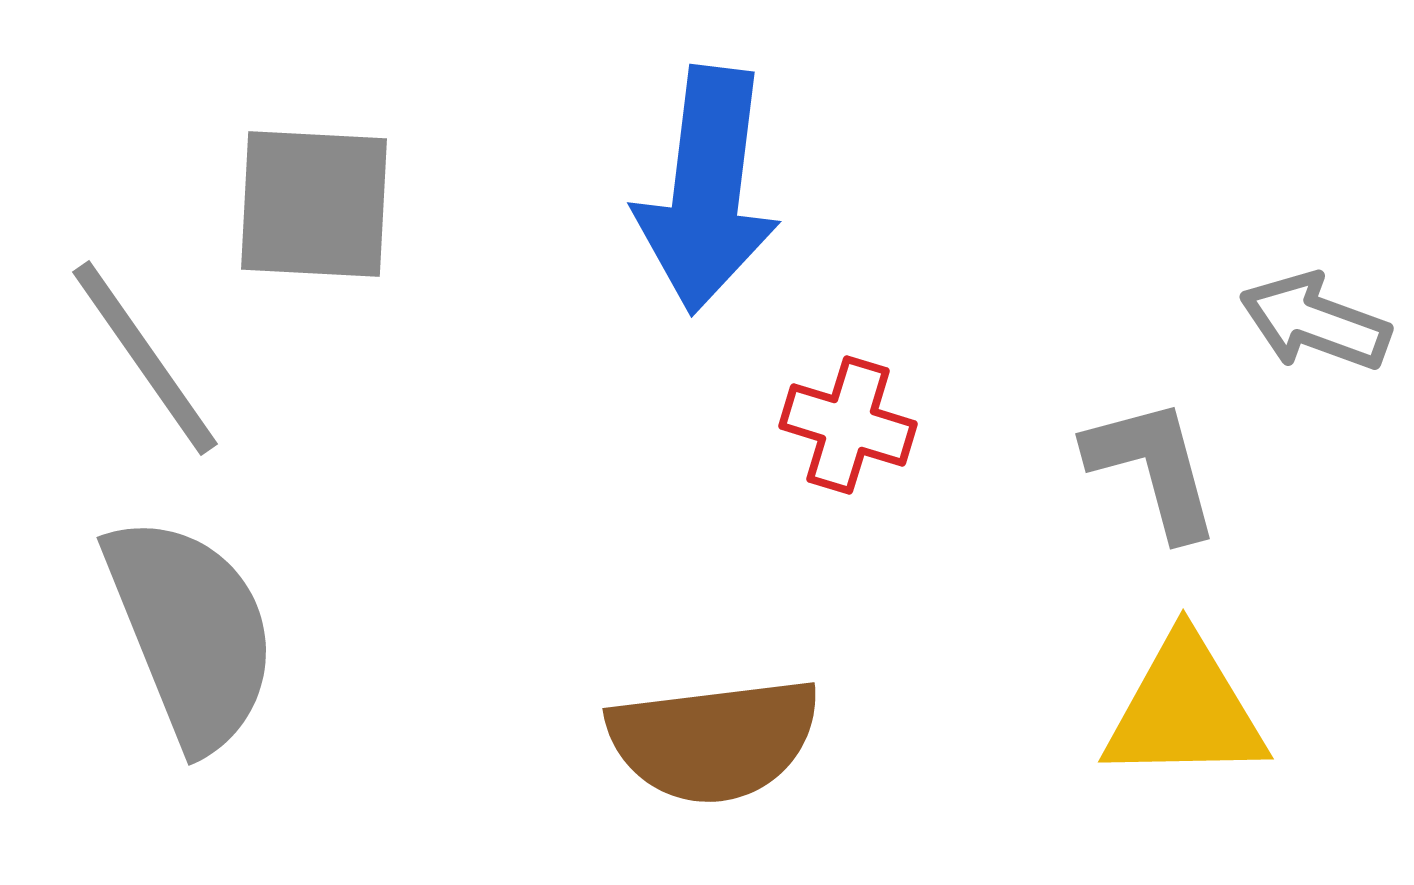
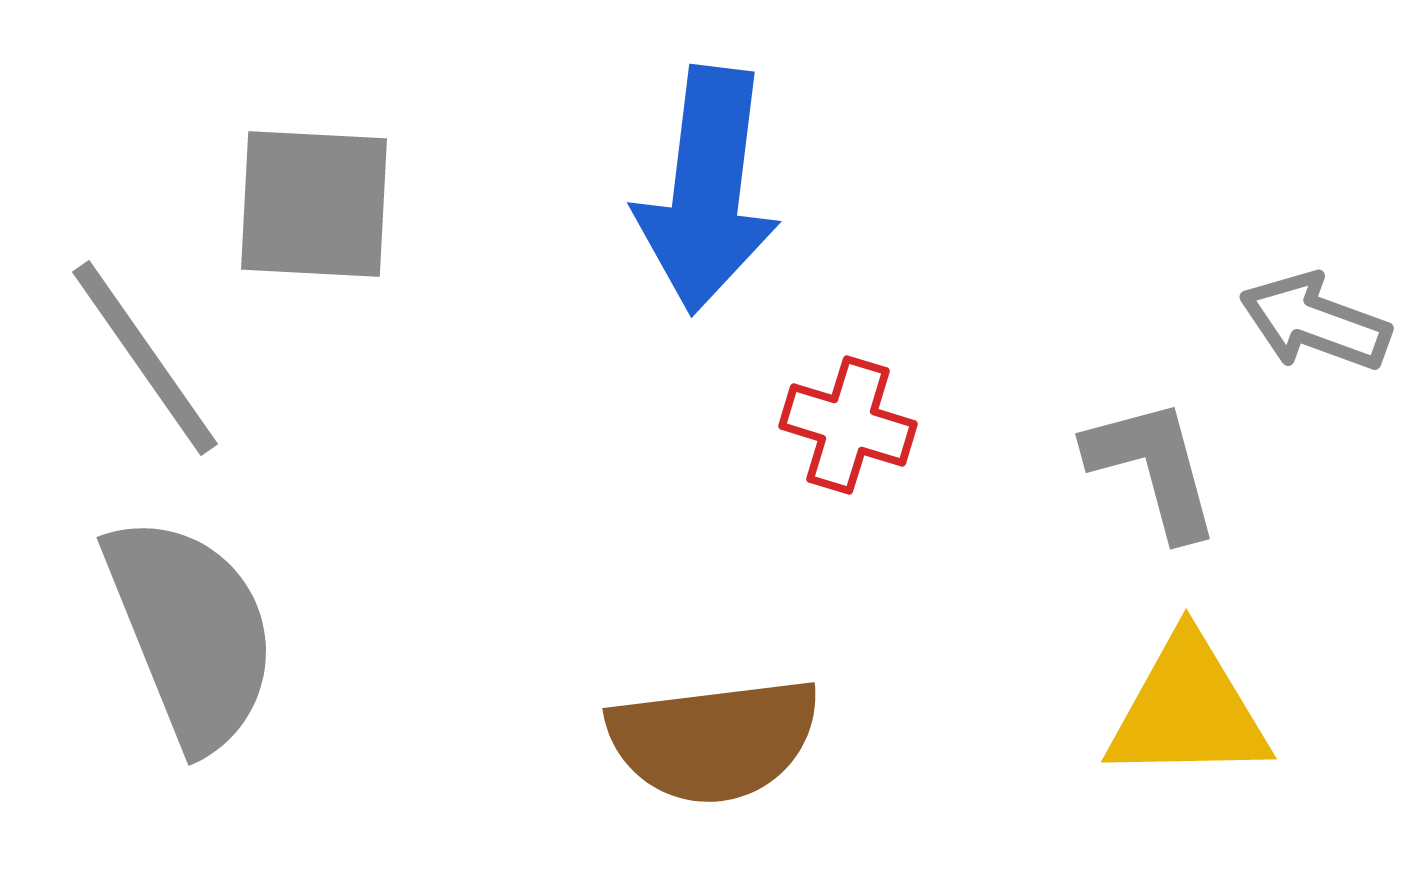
yellow triangle: moved 3 px right
